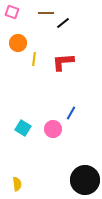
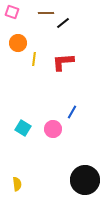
blue line: moved 1 px right, 1 px up
